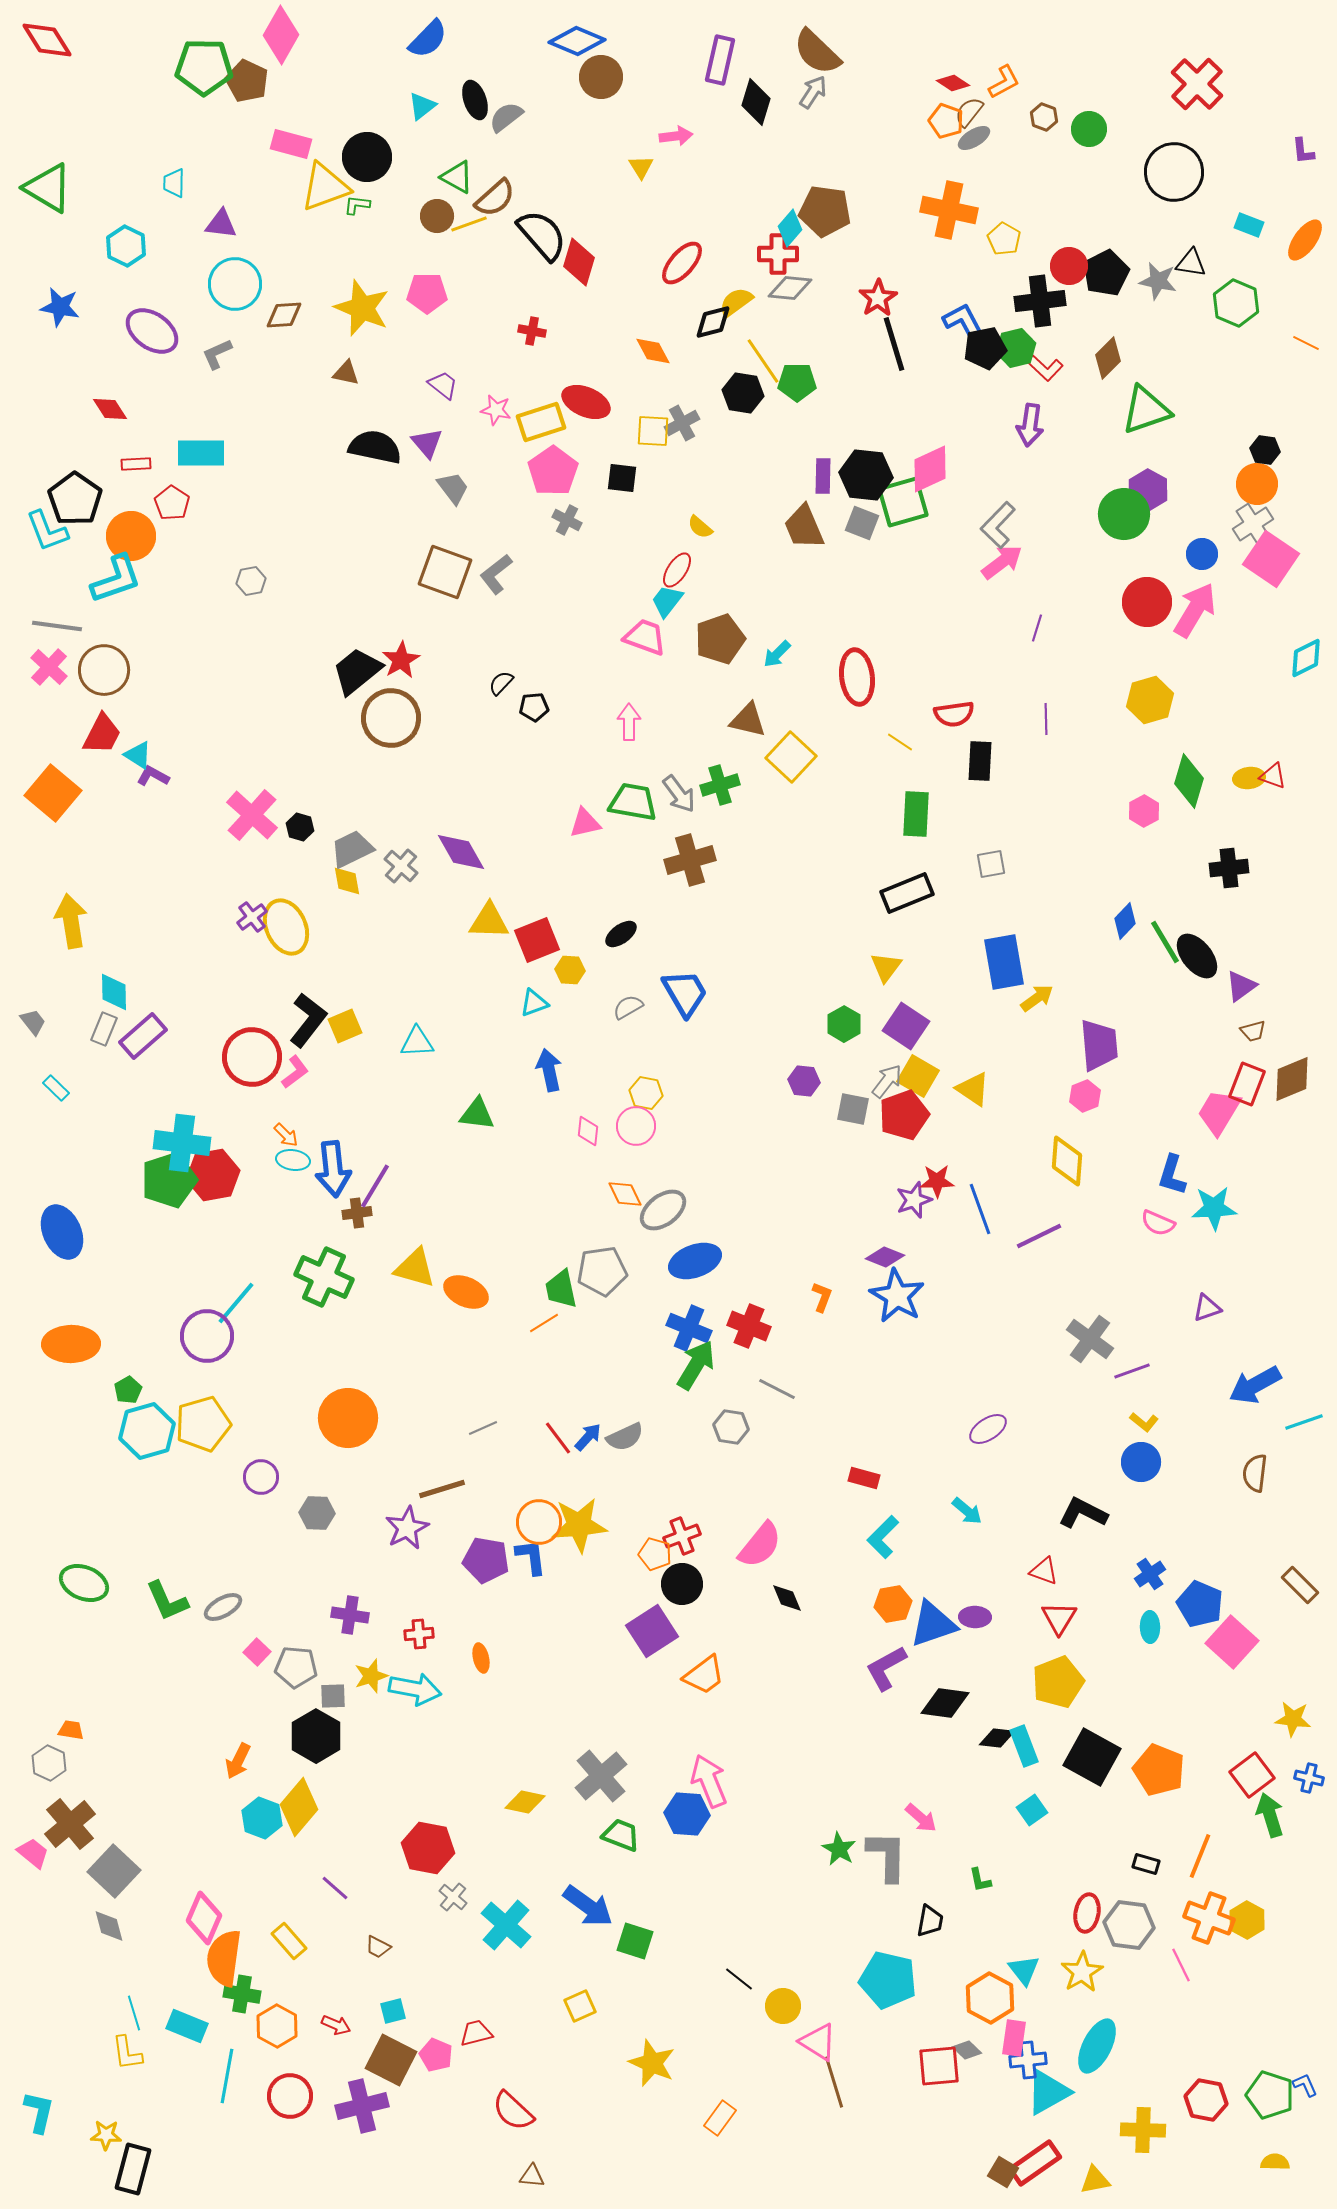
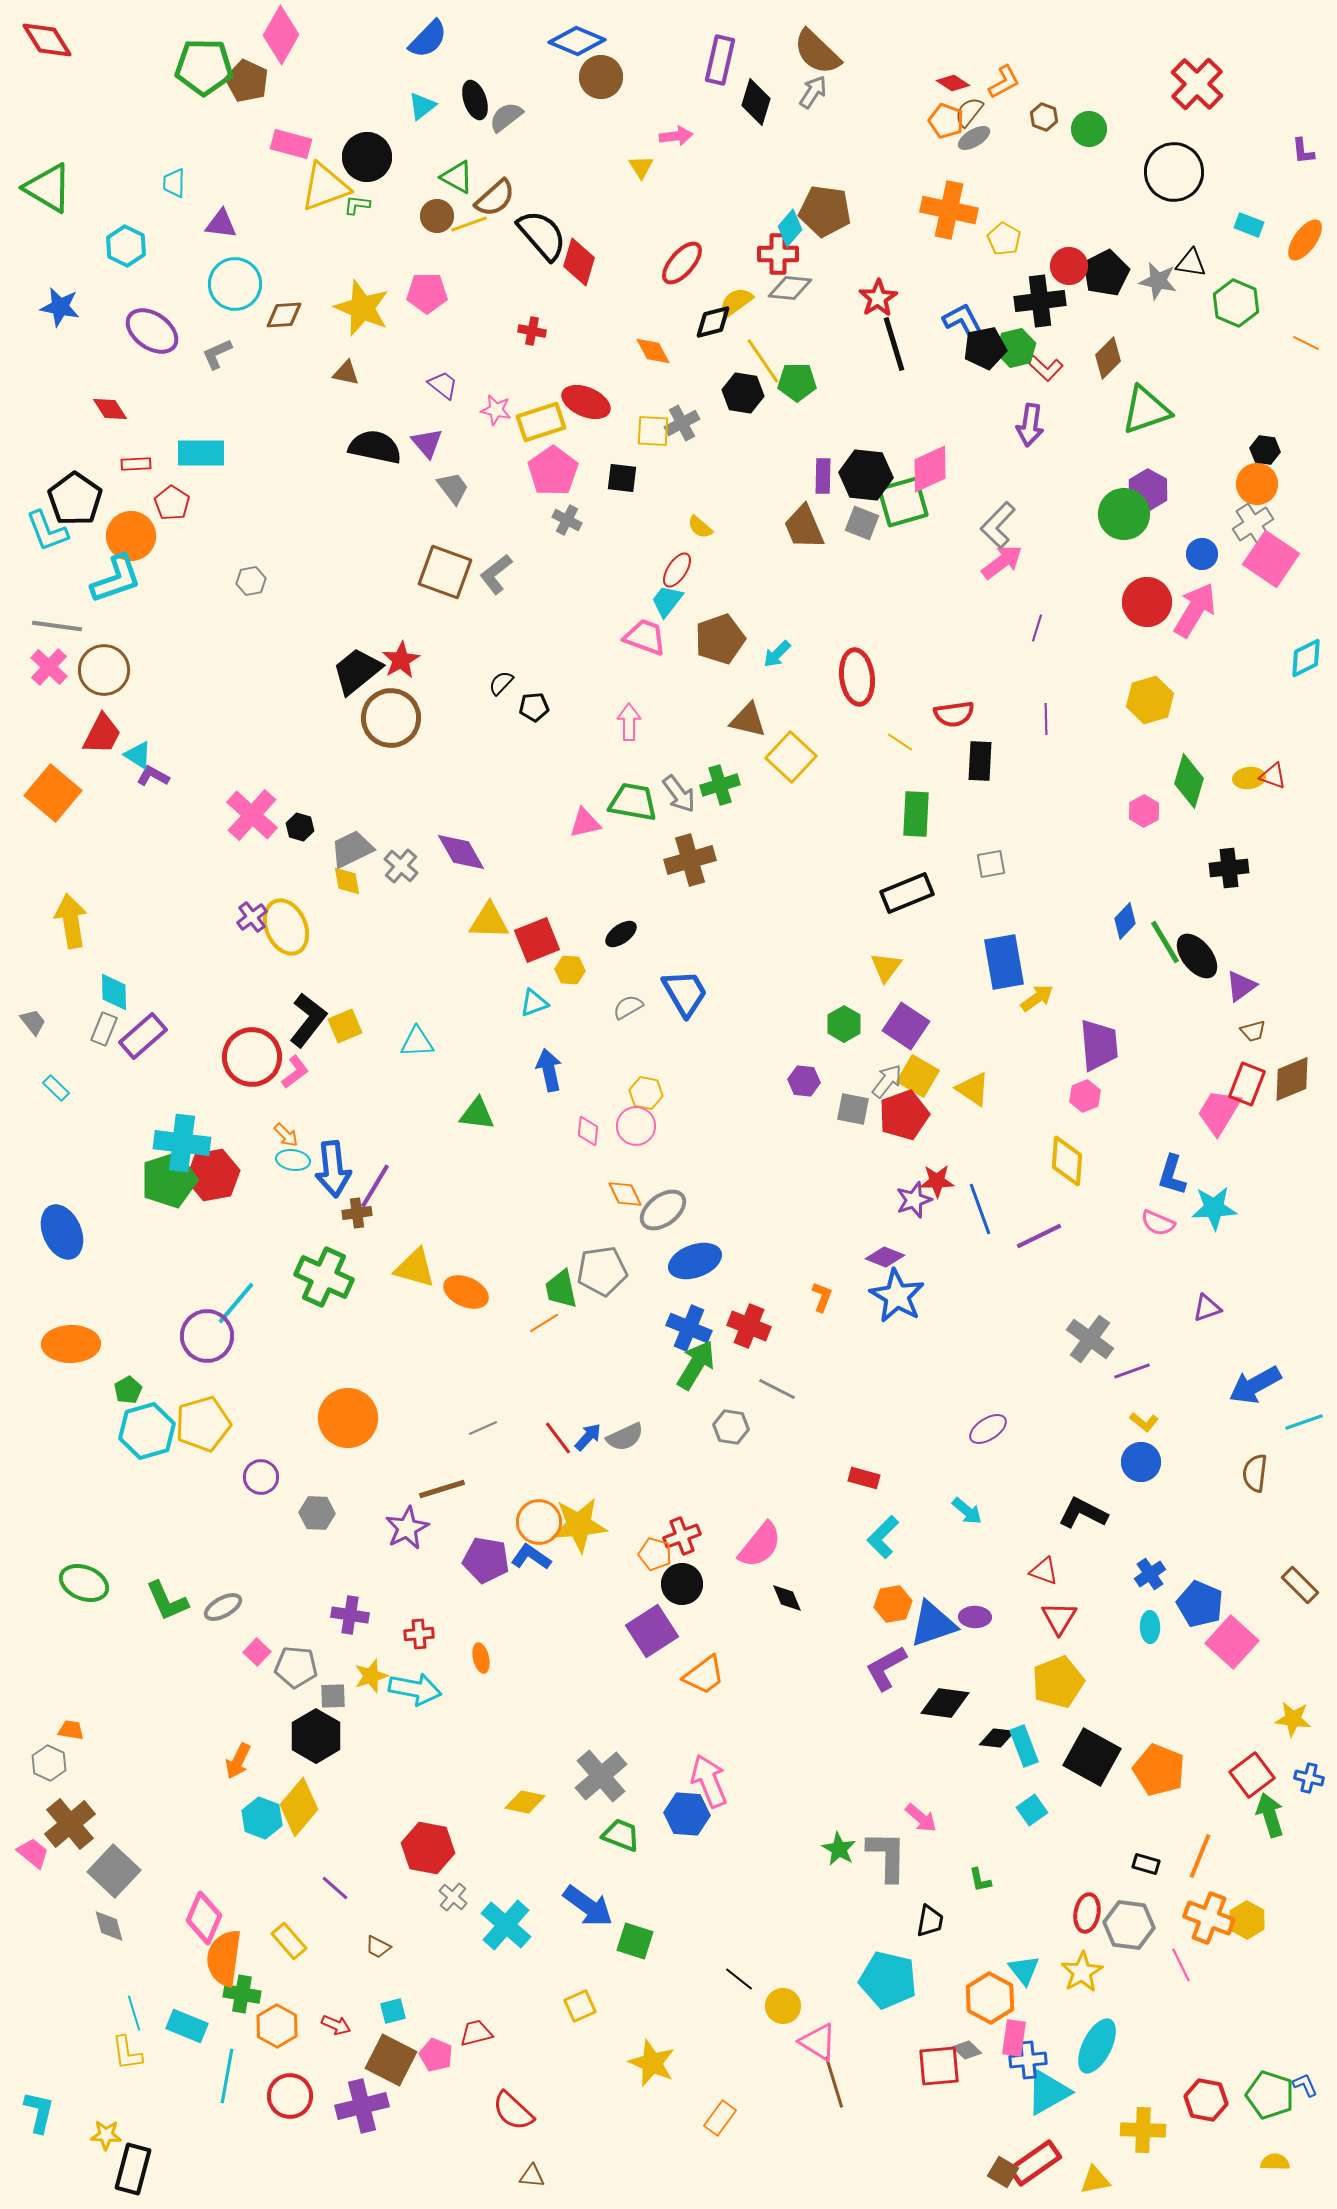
blue L-shape at (531, 1557): rotated 48 degrees counterclockwise
